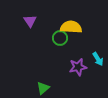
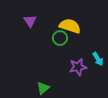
yellow semicircle: moved 1 px left, 1 px up; rotated 15 degrees clockwise
